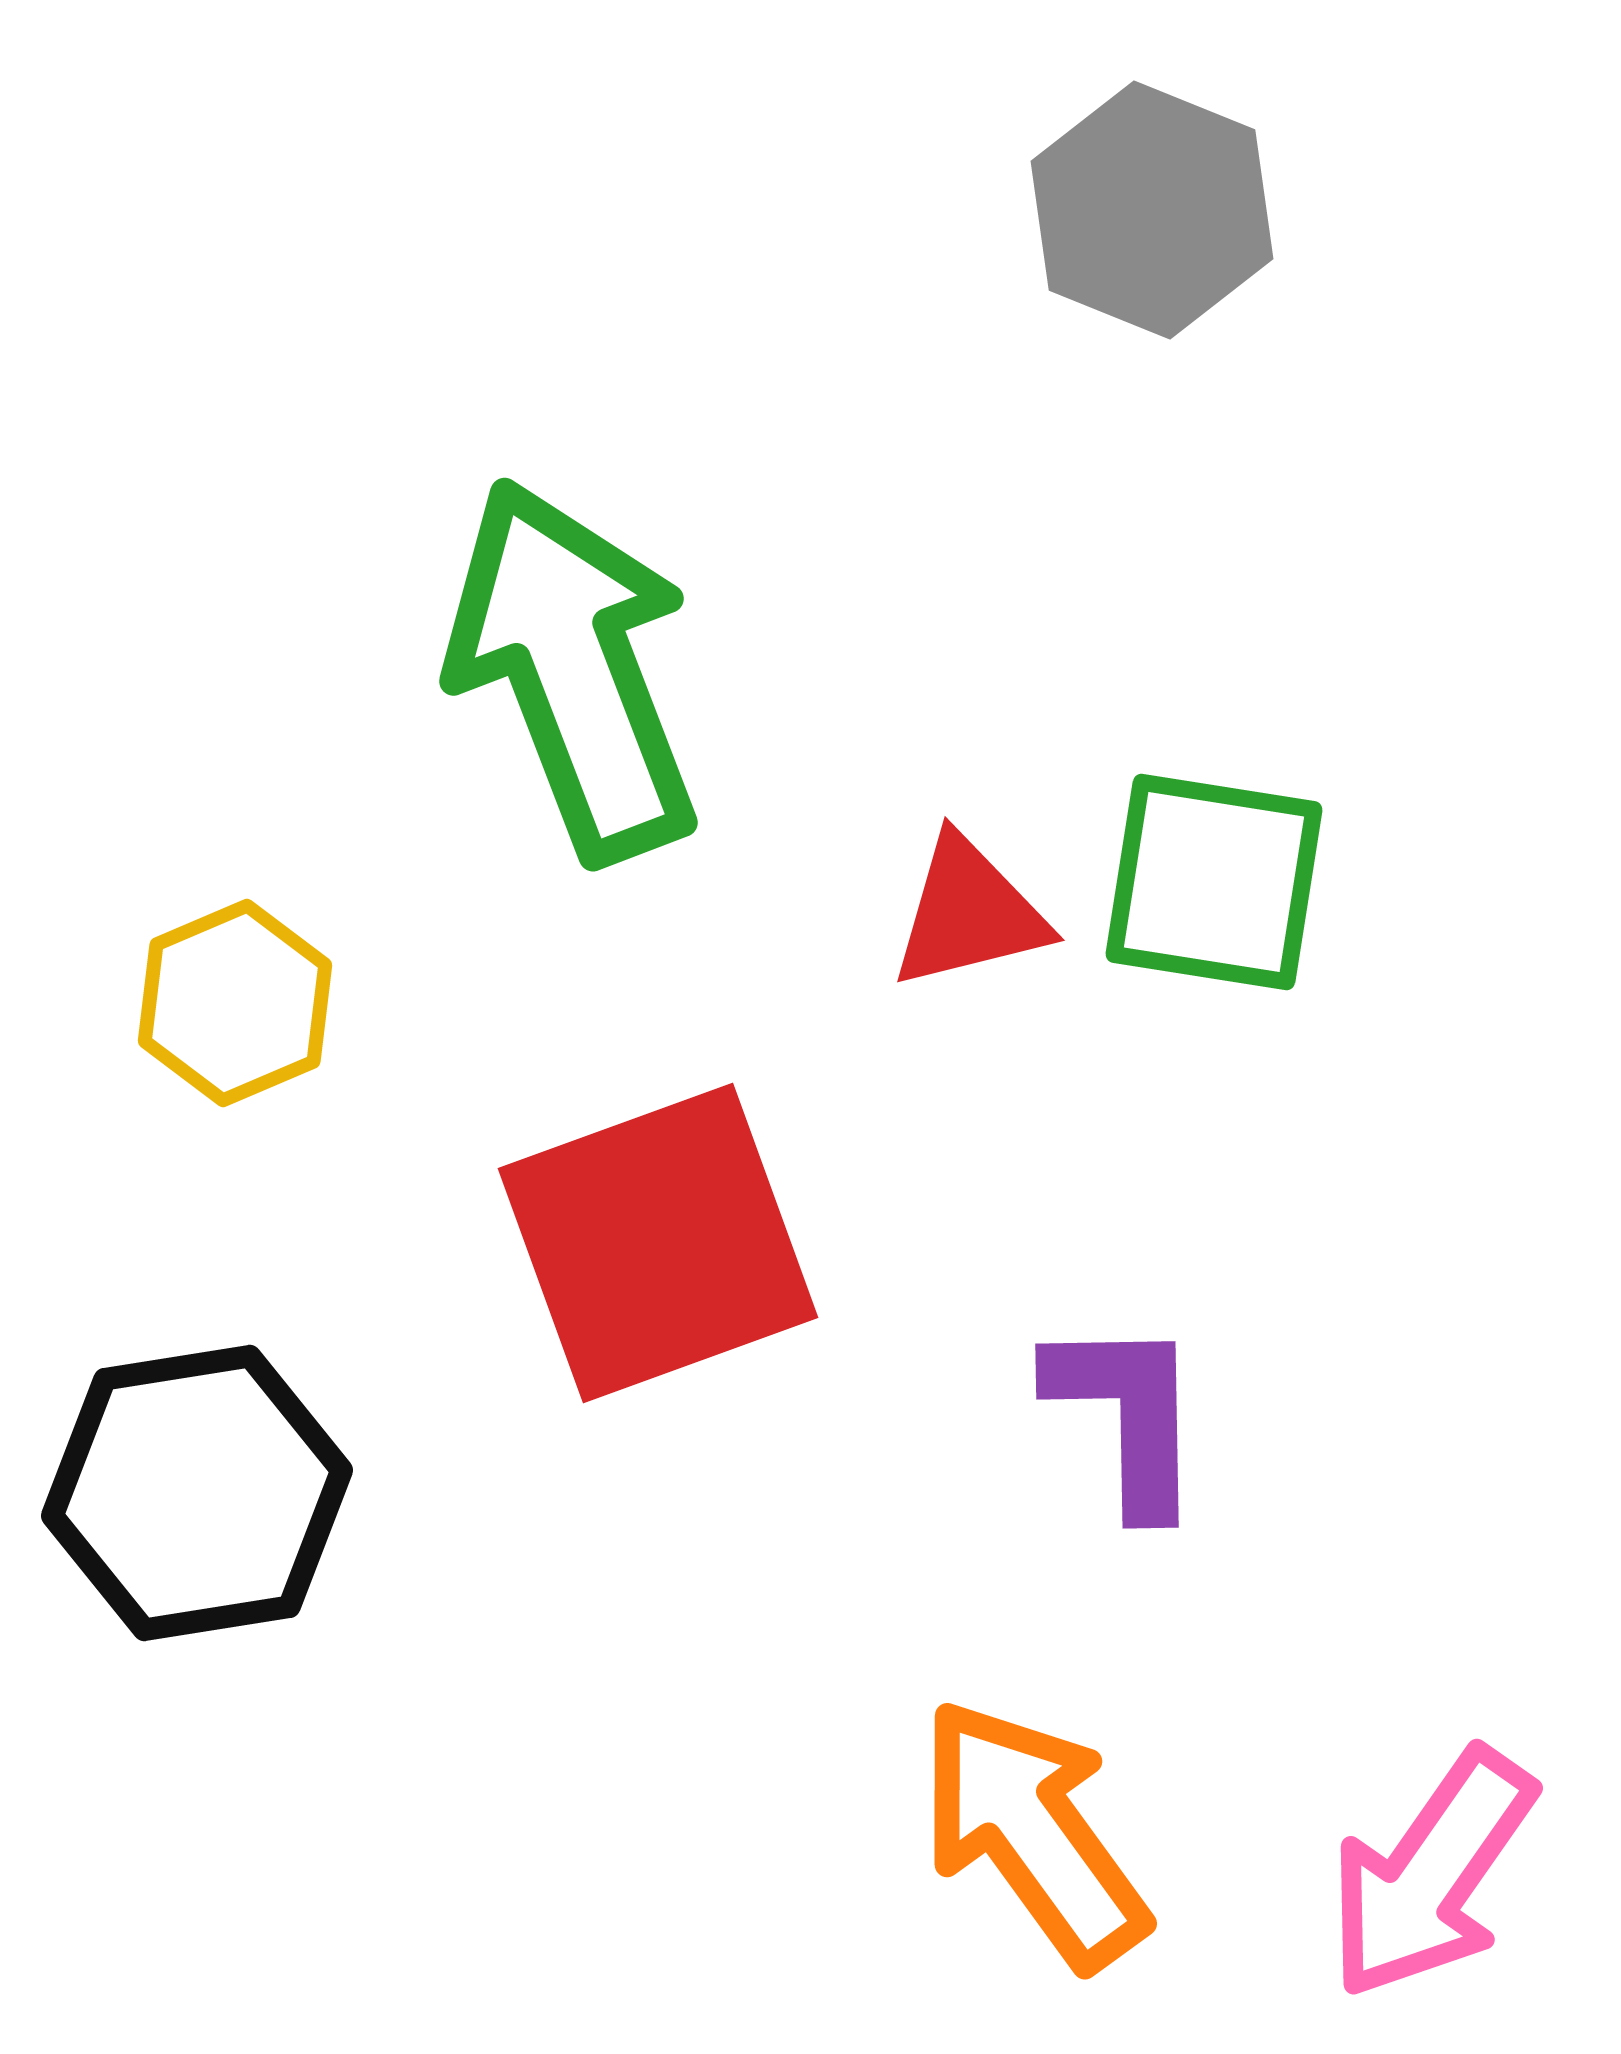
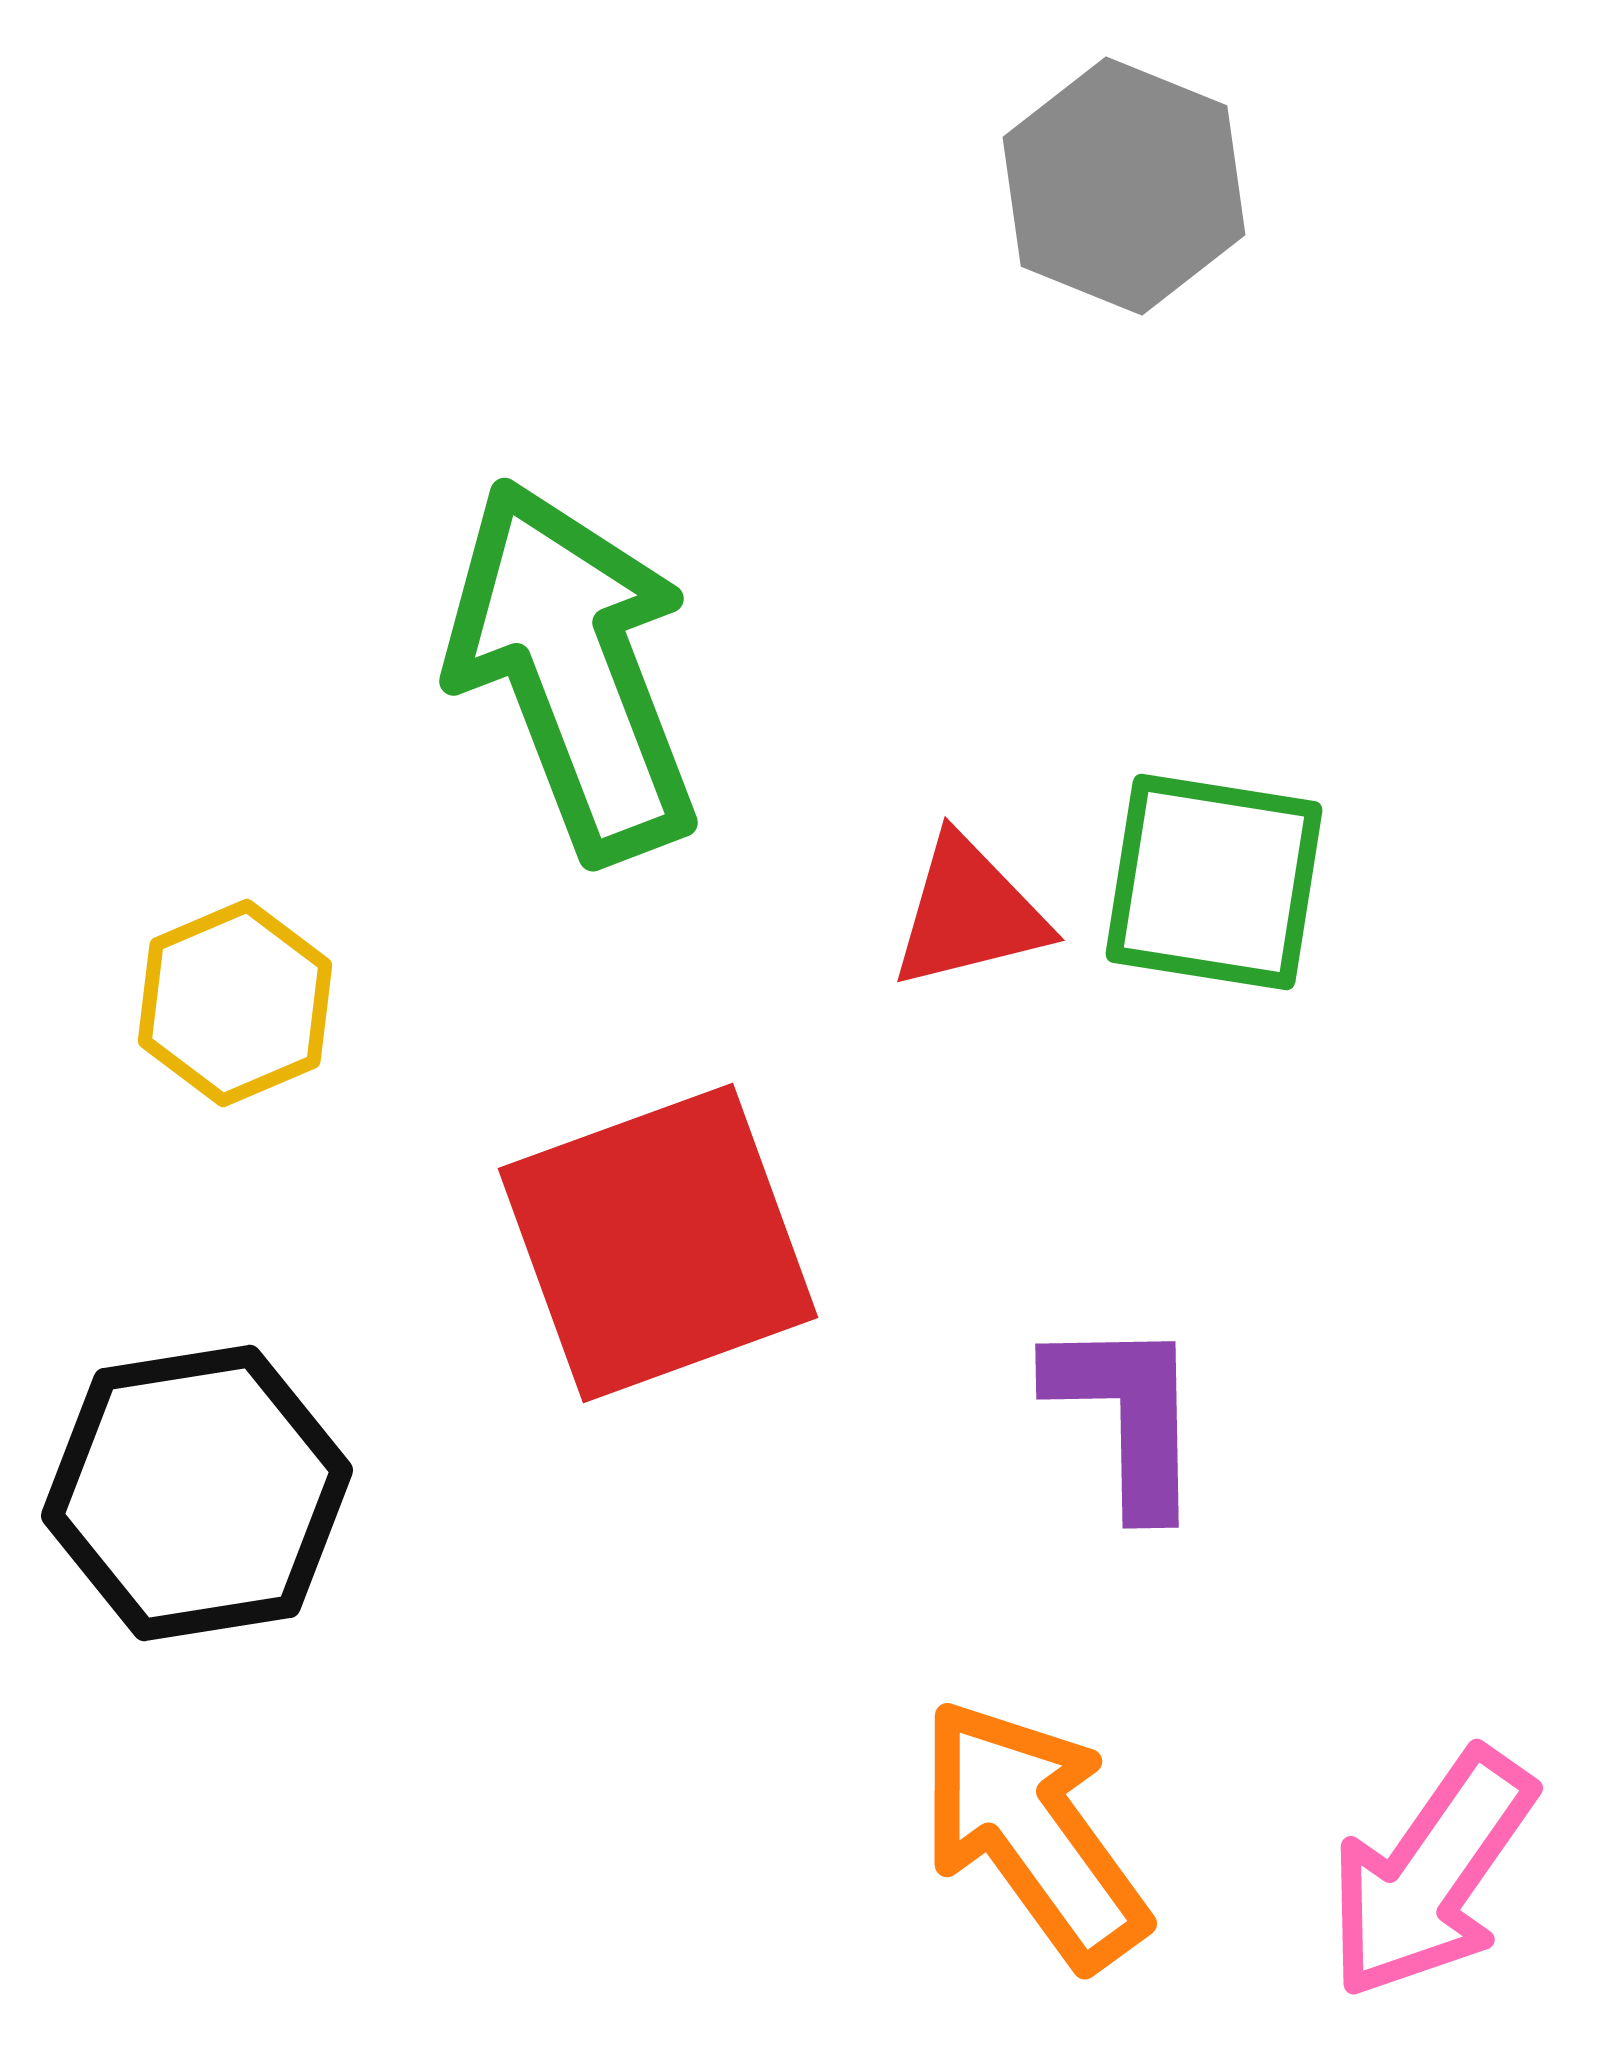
gray hexagon: moved 28 px left, 24 px up
